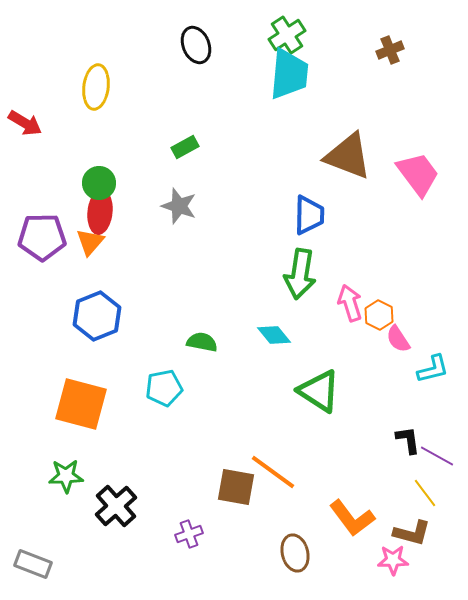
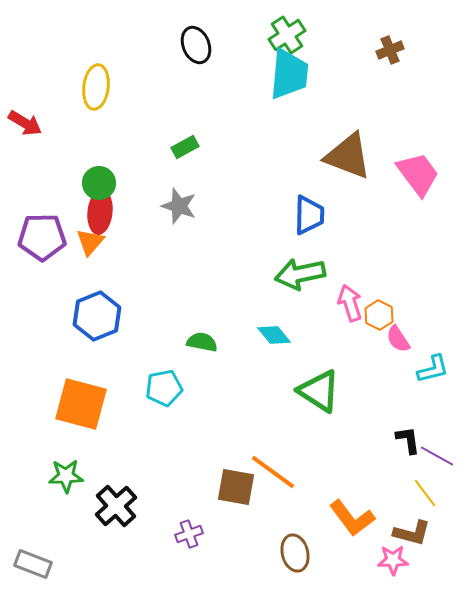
green arrow: rotated 69 degrees clockwise
